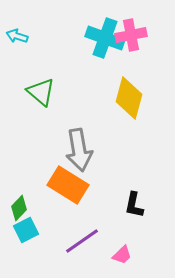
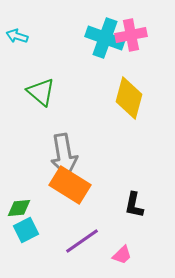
gray arrow: moved 15 px left, 5 px down
orange rectangle: moved 2 px right
green diamond: rotated 40 degrees clockwise
